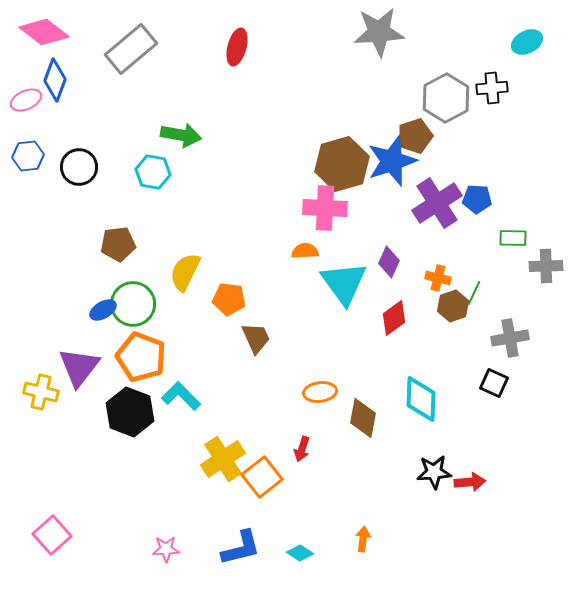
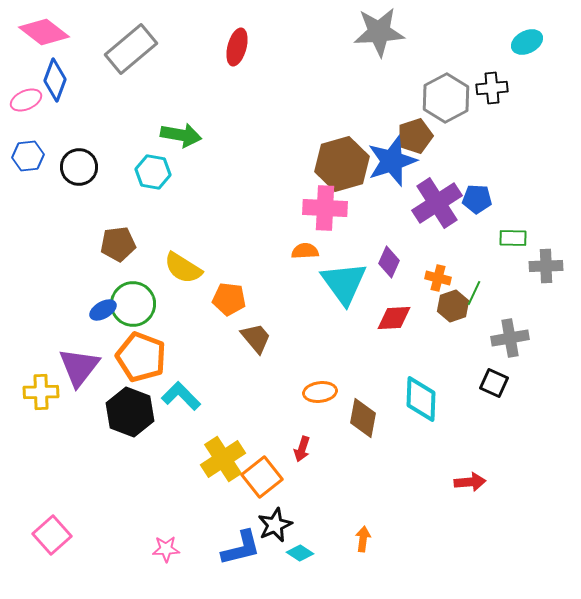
yellow semicircle at (185, 272): moved 2 px left, 4 px up; rotated 84 degrees counterclockwise
red diamond at (394, 318): rotated 33 degrees clockwise
brown trapezoid at (256, 338): rotated 16 degrees counterclockwise
yellow cross at (41, 392): rotated 16 degrees counterclockwise
black star at (434, 472): moved 159 px left, 53 px down; rotated 20 degrees counterclockwise
